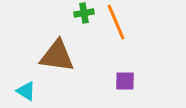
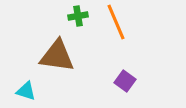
green cross: moved 6 px left, 3 px down
purple square: rotated 35 degrees clockwise
cyan triangle: rotated 15 degrees counterclockwise
